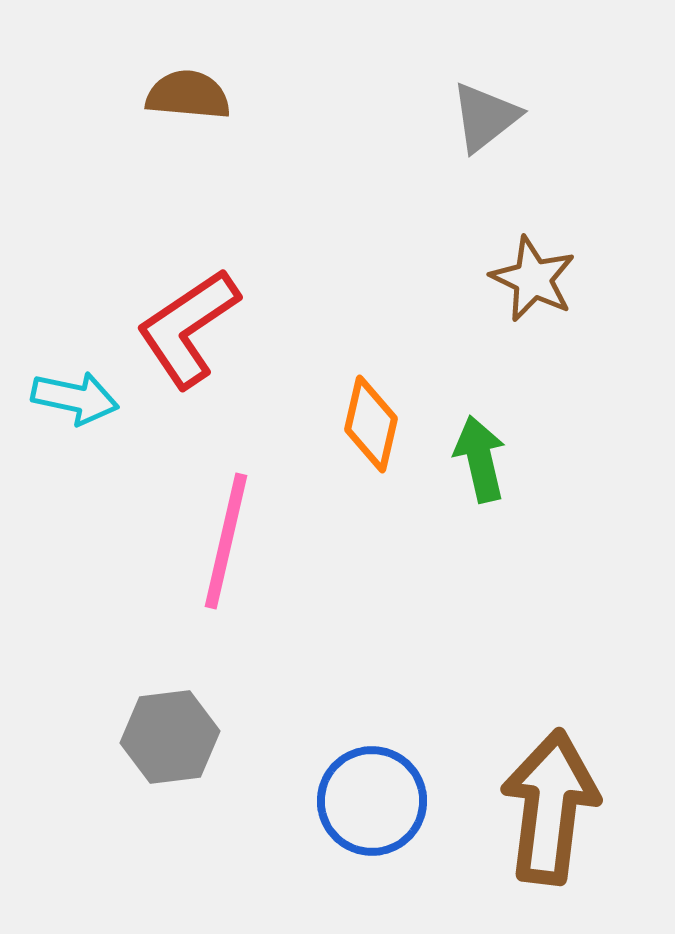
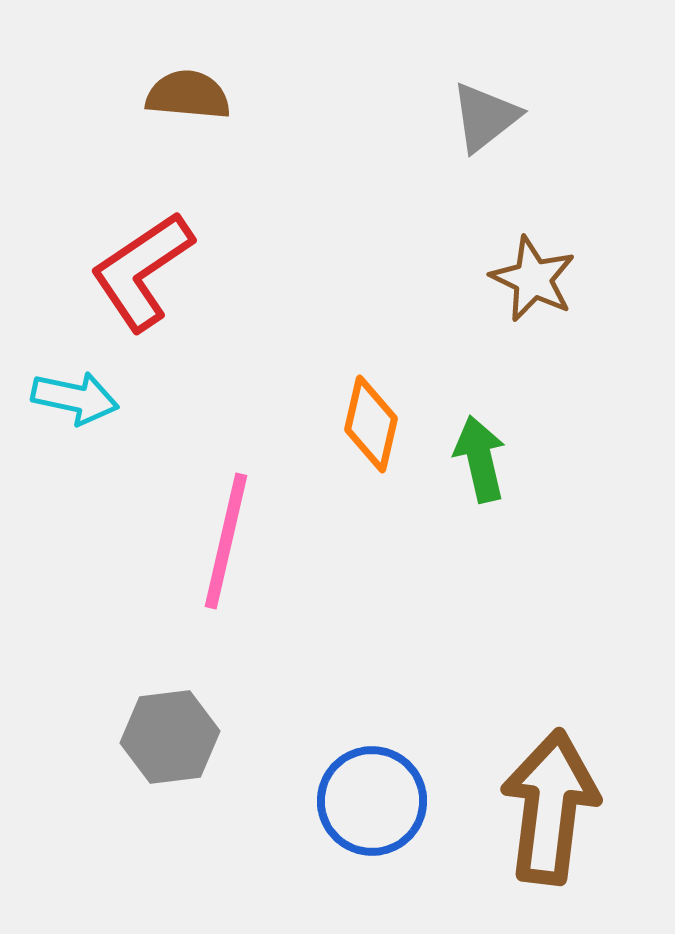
red L-shape: moved 46 px left, 57 px up
